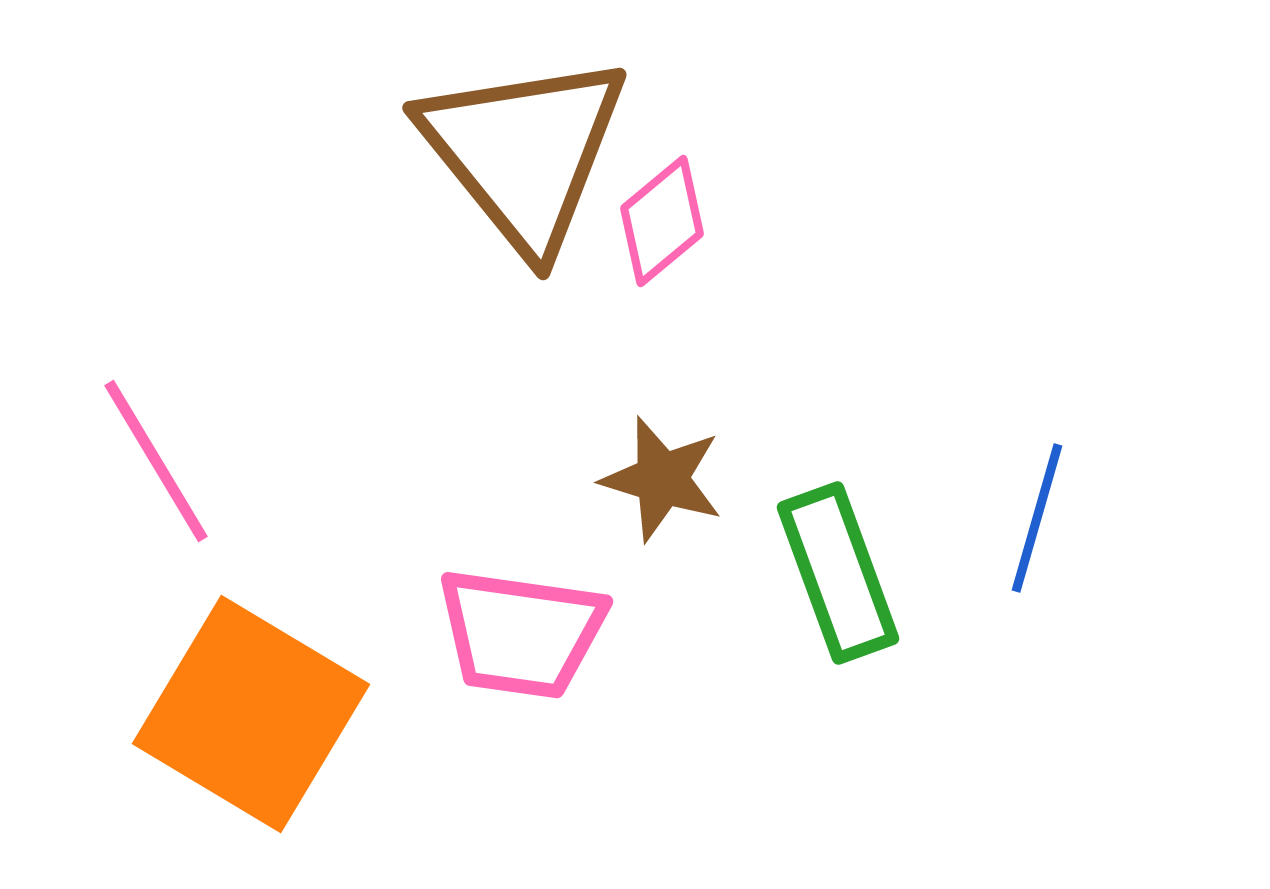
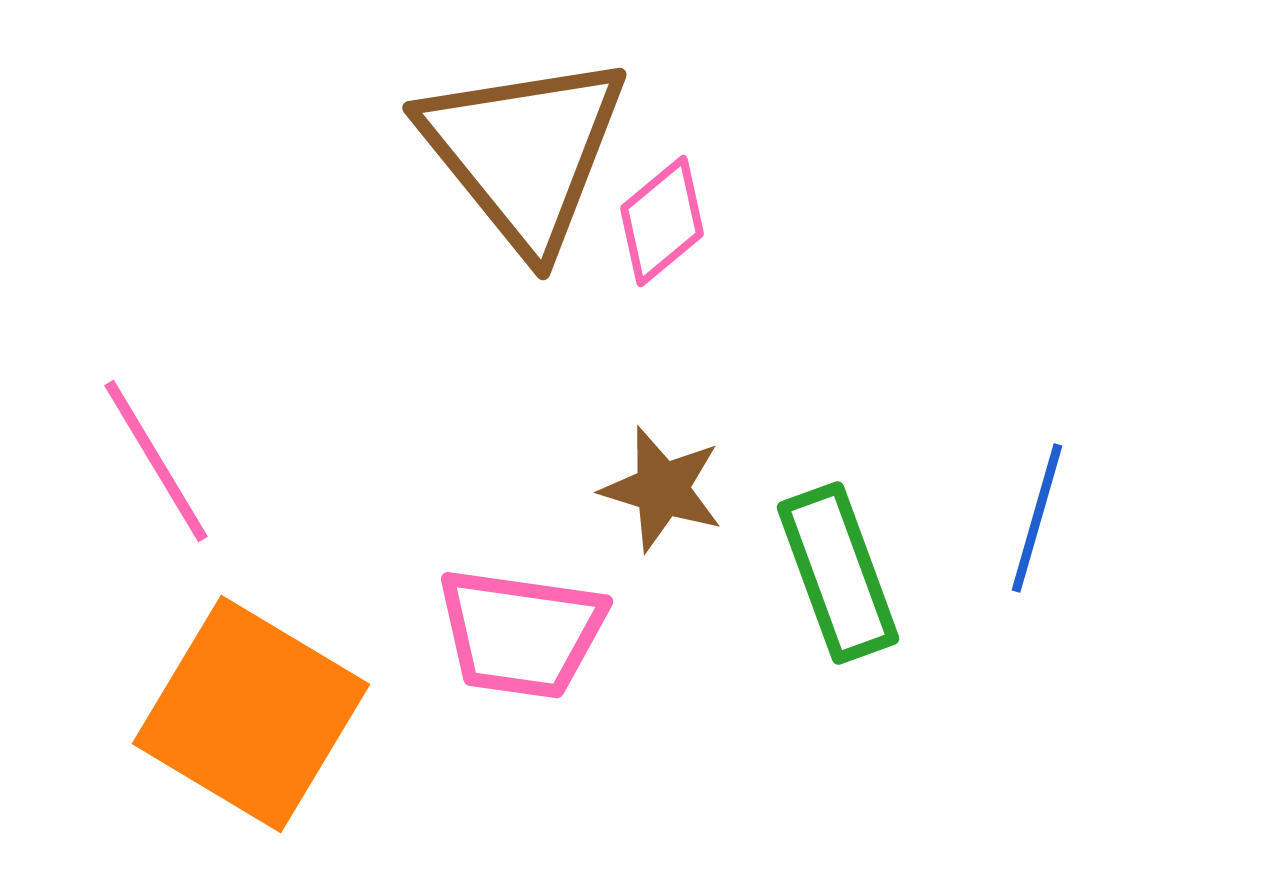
brown star: moved 10 px down
